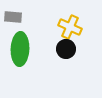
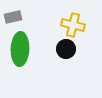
gray rectangle: rotated 18 degrees counterclockwise
yellow cross: moved 3 px right, 2 px up; rotated 10 degrees counterclockwise
